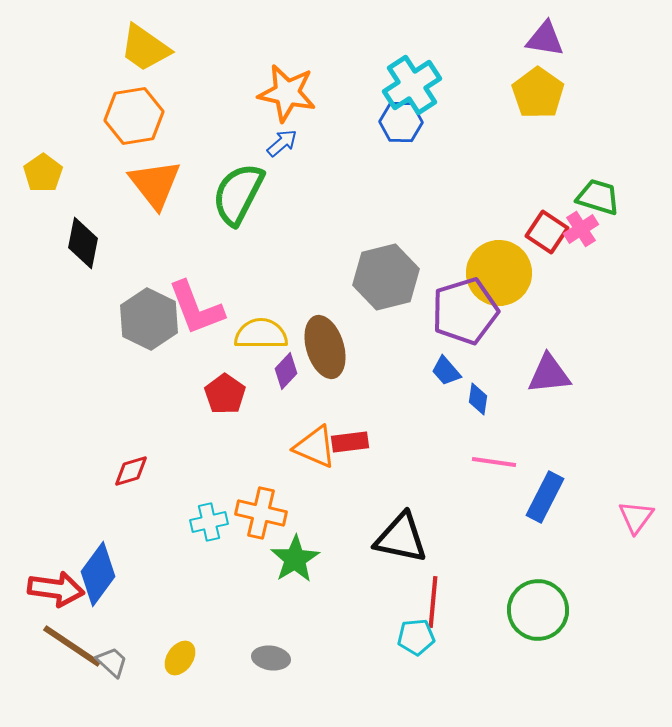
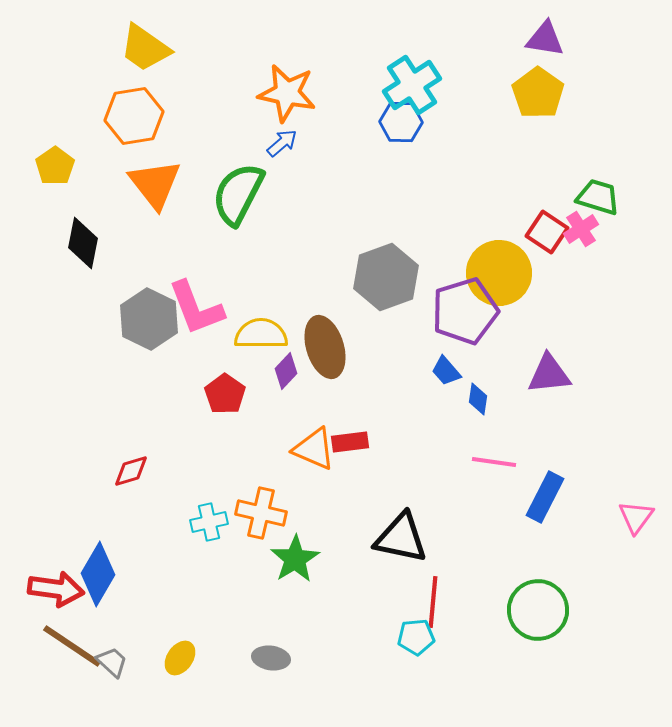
yellow pentagon at (43, 173): moved 12 px right, 7 px up
gray hexagon at (386, 277): rotated 6 degrees counterclockwise
orange triangle at (315, 447): moved 1 px left, 2 px down
blue diamond at (98, 574): rotated 6 degrees counterclockwise
